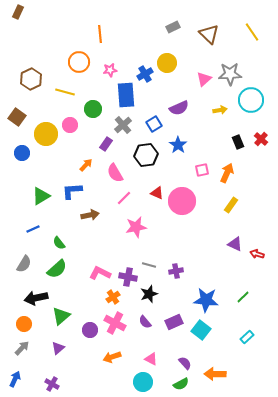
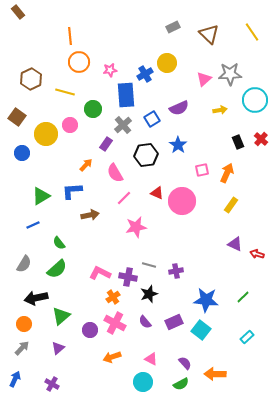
brown rectangle at (18, 12): rotated 64 degrees counterclockwise
orange line at (100, 34): moved 30 px left, 2 px down
cyan circle at (251, 100): moved 4 px right
blue square at (154, 124): moved 2 px left, 5 px up
blue line at (33, 229): moved 4 px up
